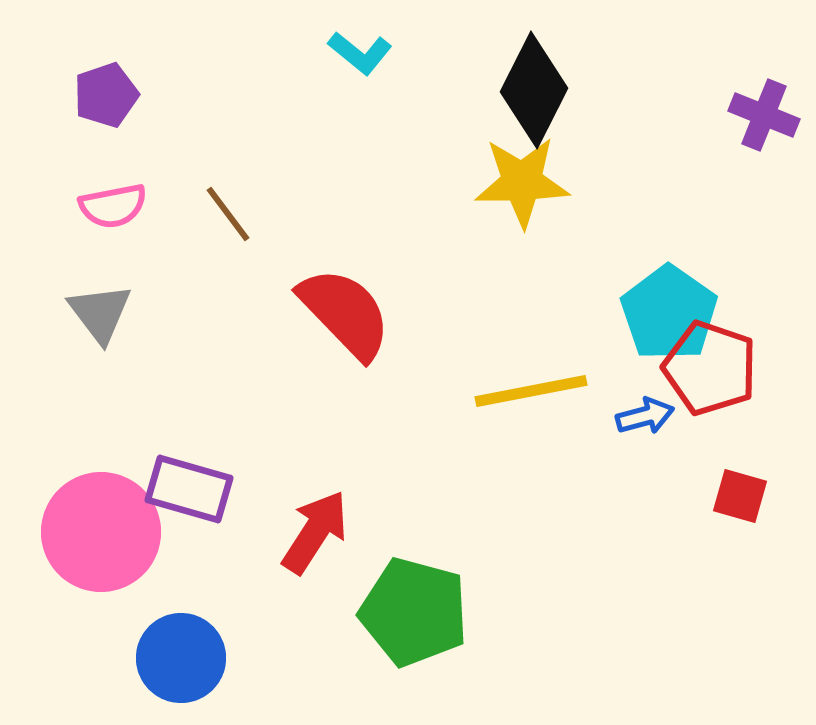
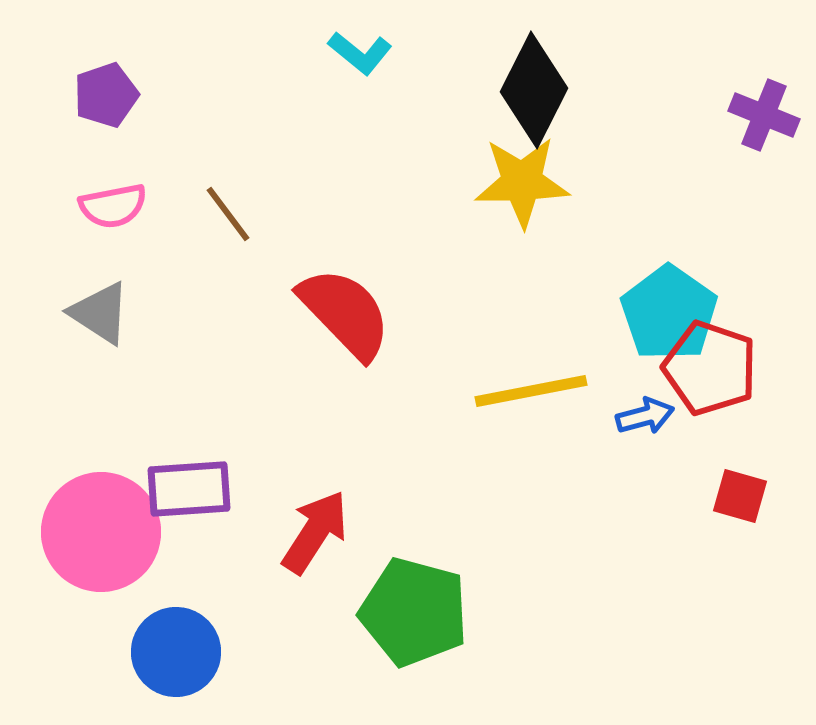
gray triangle: rotated 20 degrees counterclockwise
purple rectangle: rotated 20 degrees counterclockwise
blue circle: moved 5 px left, 6 px up
